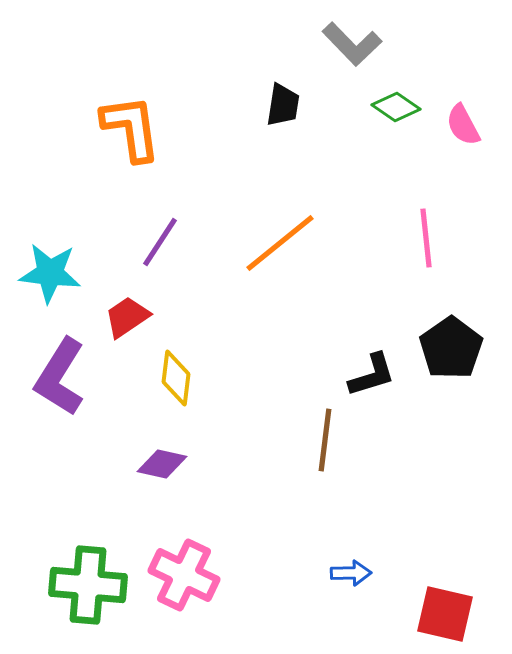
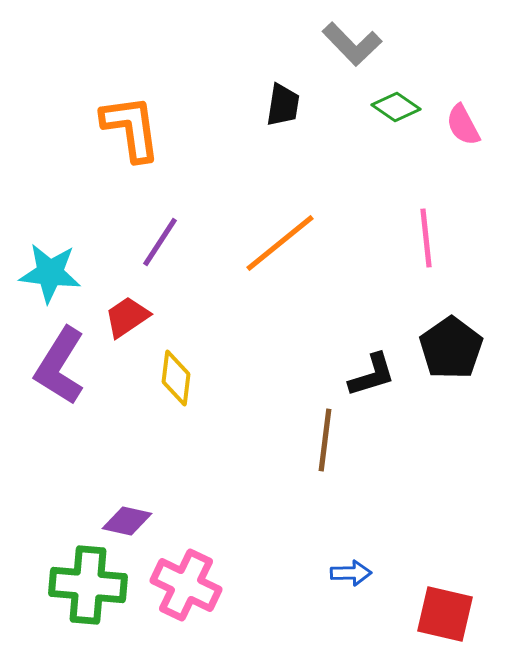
purple L-shape: moved 11 px up
purple diamond: moved 35 px left, 57 px down
pink cross: moved 2 px right, 10 px down
